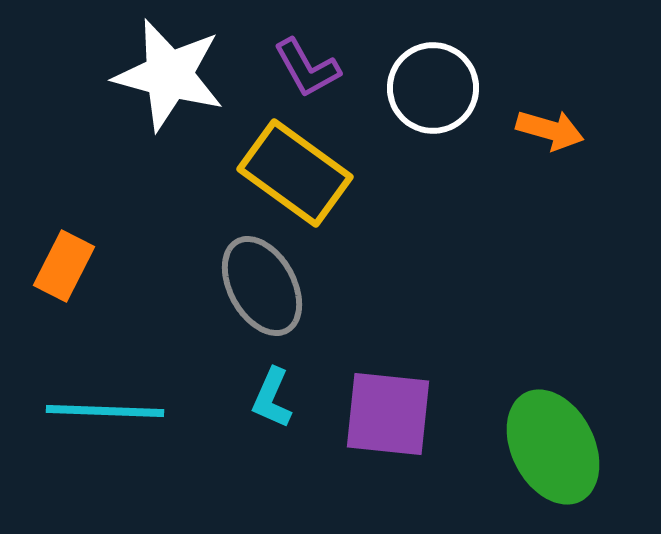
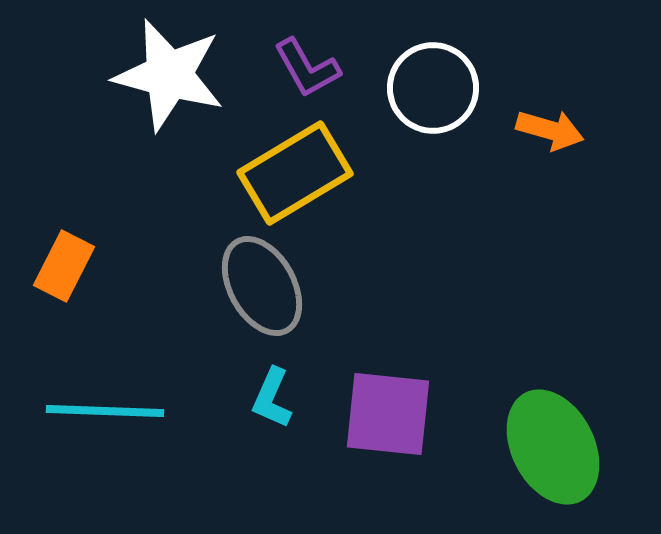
yellow rectangle: rotated 67 degrees counterclockwise
